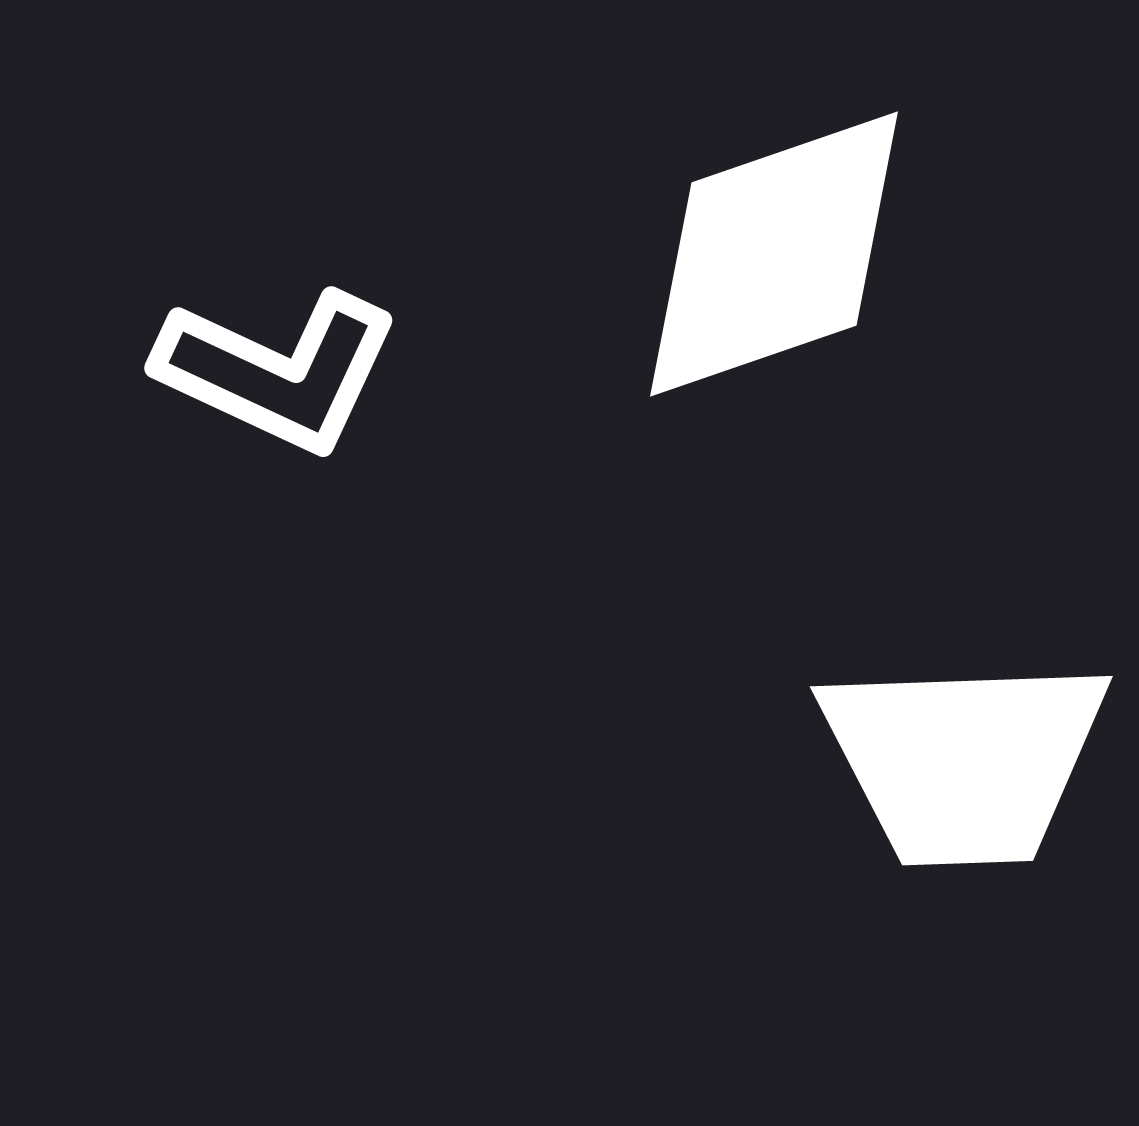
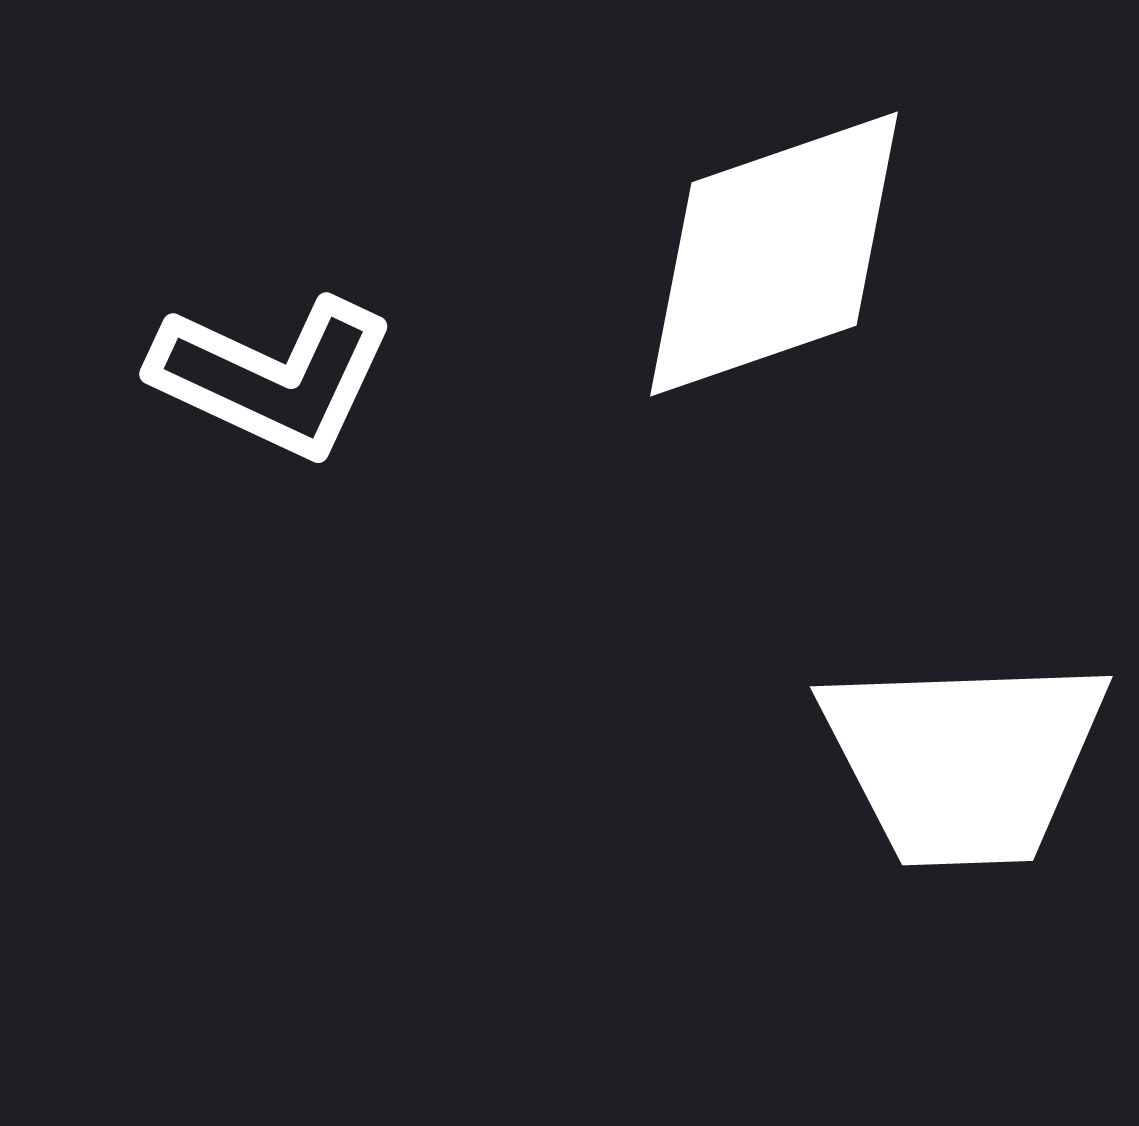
white L-shape: moved 5 px left, 6 px down
